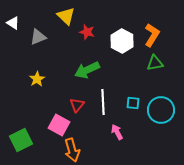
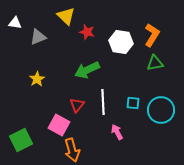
white triangle: moved 2 px right; rotated 24 degrees counterclockwise
white hexagon: moved 1 px left, 1 px down; rotated 20 degrees counterclockwise
